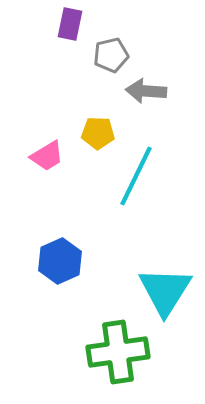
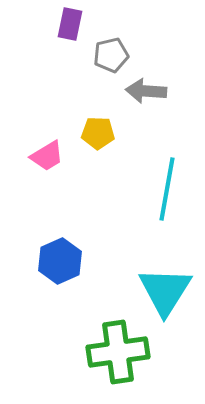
cyan line: moved 31 px right, 13 px down; rotated 16 degrees counterclockwise
